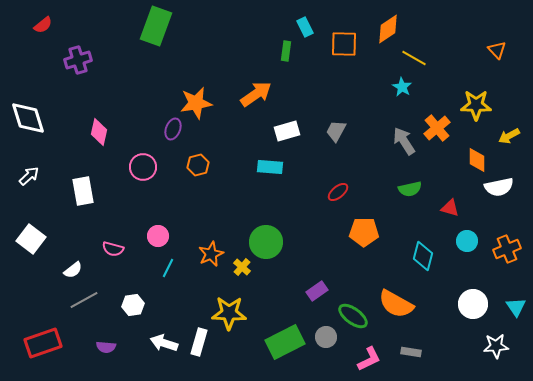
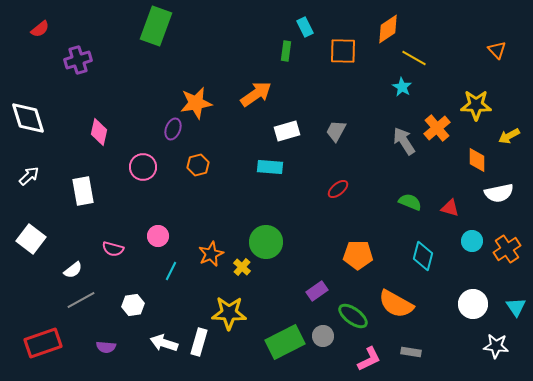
red semicircle at (43, 25): moved 3 px left, 4 px down
orange square at (344, 44): moved 1 px left, 7 px down
white semicircle at (499, 187): moved 6 px down
green semicircle at (410, 189): moved 13 px down; rotated 145 degrees counterclockwise
red ellipse at (338, 192): moved 3 px up
orange pentagon at (364, 232): moved 6 px left, 23 px down
cyan circle at (467, 241): moved 5 px right
orange cross at (507, 249): rotated 12 degrees counterclockwise
cyan line at (168, 268): moved 3 px right, 3 px down
gray line at (84, 300): moved 3 px left
gray circle at (326, 337): moved 3 px left, 1 px up
white star at (496, 346): rotated 10 degrees clockwise
